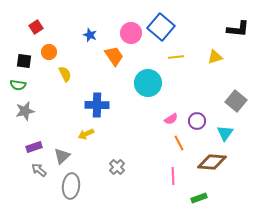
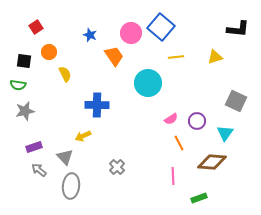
gray square: rotated 15 degrees counterclockwise
yellow arrow: moved 3 px left, 2 px down
gray triangle: moved 3 px right, 1 px down; rotated 30 degrees counterclockwise
